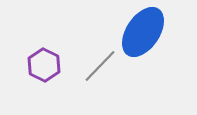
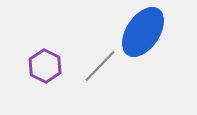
purple hexagon: moved 1 px right, 1 px down
